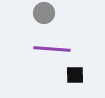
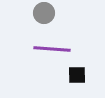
black square: moved 2 px right
